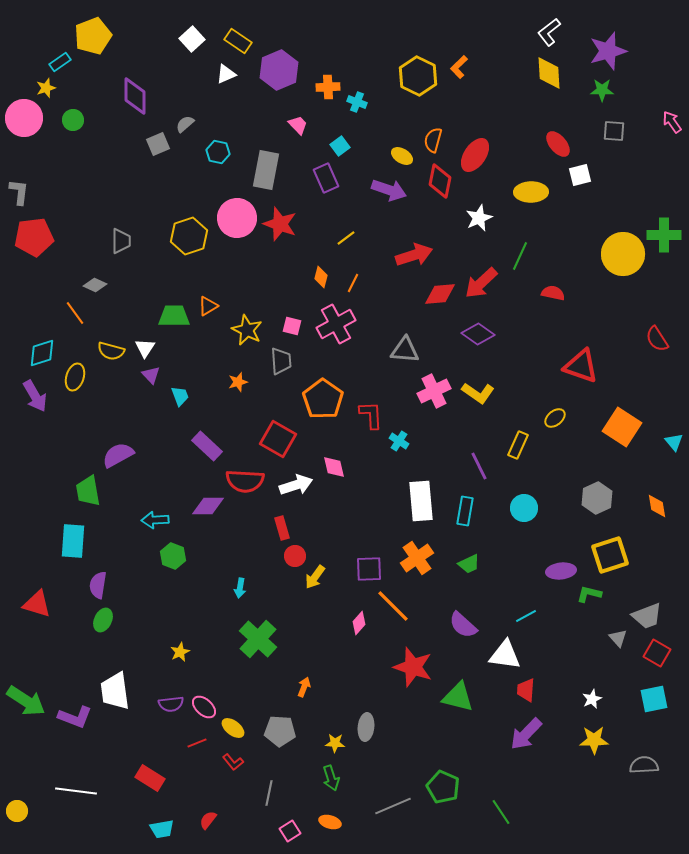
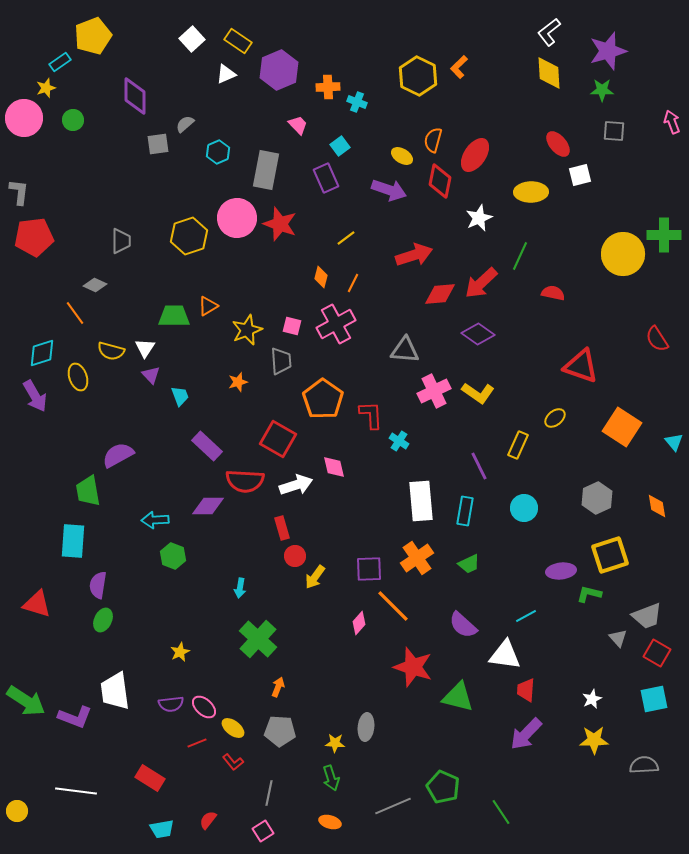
pink arrow at (672, 122): rotated 15 degrees clockwise
gray square at (158, 144): rotated 15 degrees clockwise
cyan hexagon at (218, 152): rotated 25 degrees clockwise
yellow star at (247, 330): rotated 24 degrees clockwise
yellow ellipse at (75, 377): moved 3 px right; rotated 36 degrees counterclockwise
orange arrow at (304, 687): moved 26 px left
pink square at (290, 831): moved 27 px left
